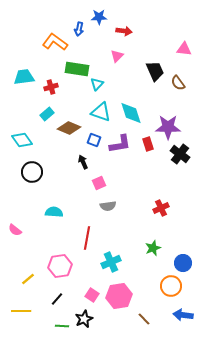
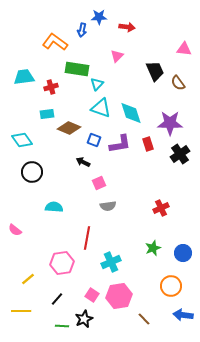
blue arrow at (79, 29): moved 3 px right, 1 px down
red arrow at (124, 31): moved 3 px right, 4 px up
cyan triangle at (101, 112): moved 4 px up
cyan rectangle at (47, 114): rotated 32 degrees clockwise
purple star at (168, 127): moved 2 px right, 4 px up
black cross at (180, 154): rotated 18 degrees clockwise
black arrow at (83, 162): rotated 40 degrees counterclockwise
cyan semicircle at (54, 212): moved 5 px up
blue circle at (183, 263): moved 10 px up
pink hexagon at (60, 266): moved 2 px right, 3 px up
